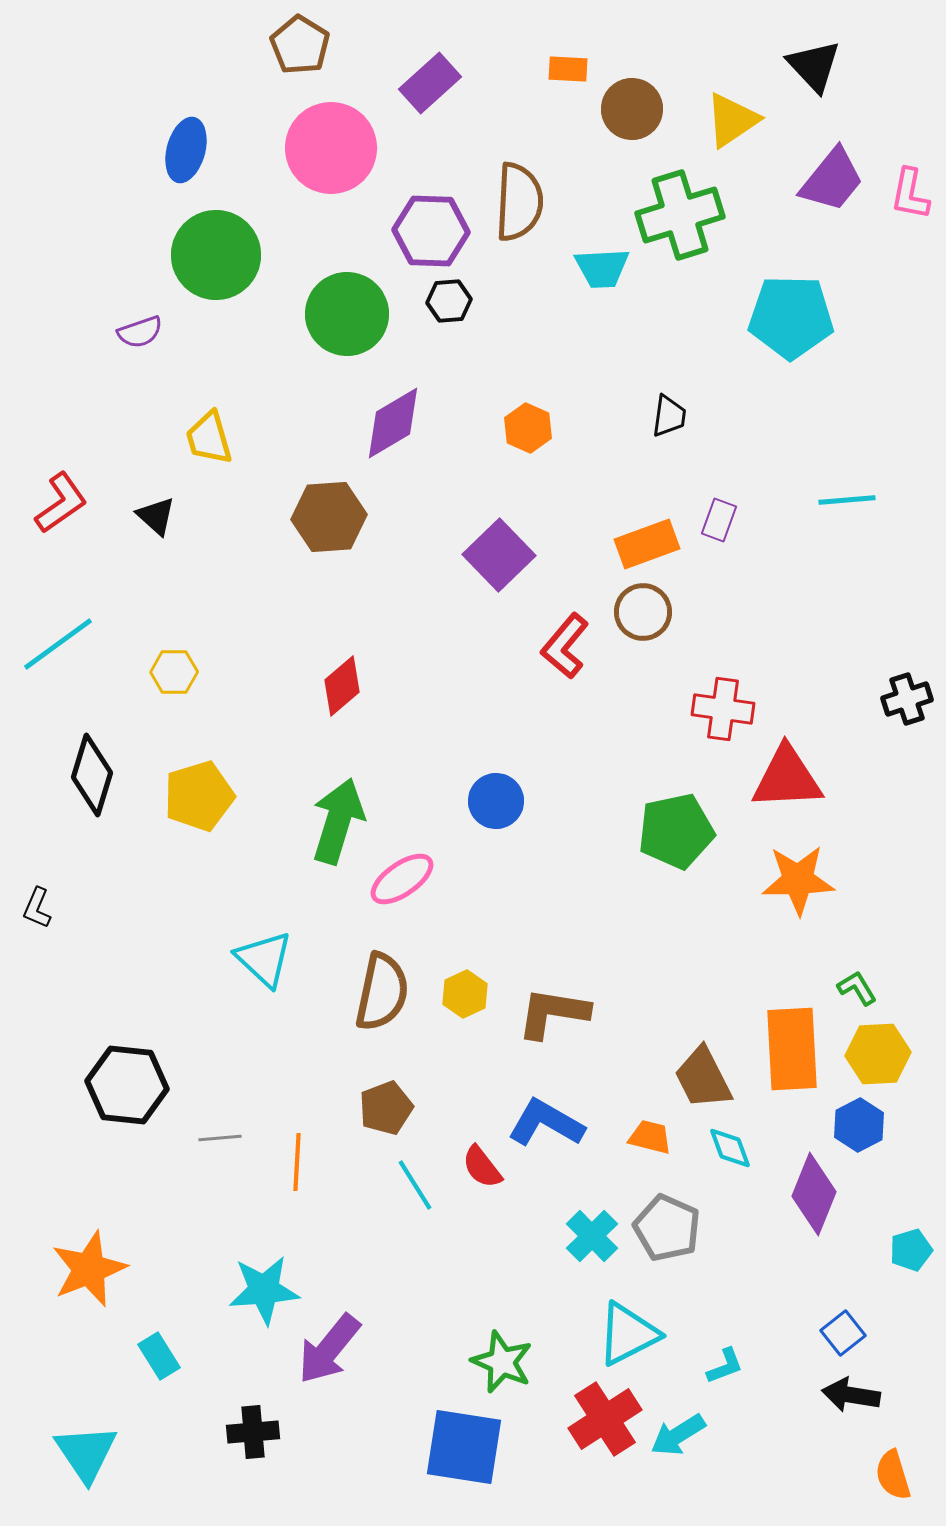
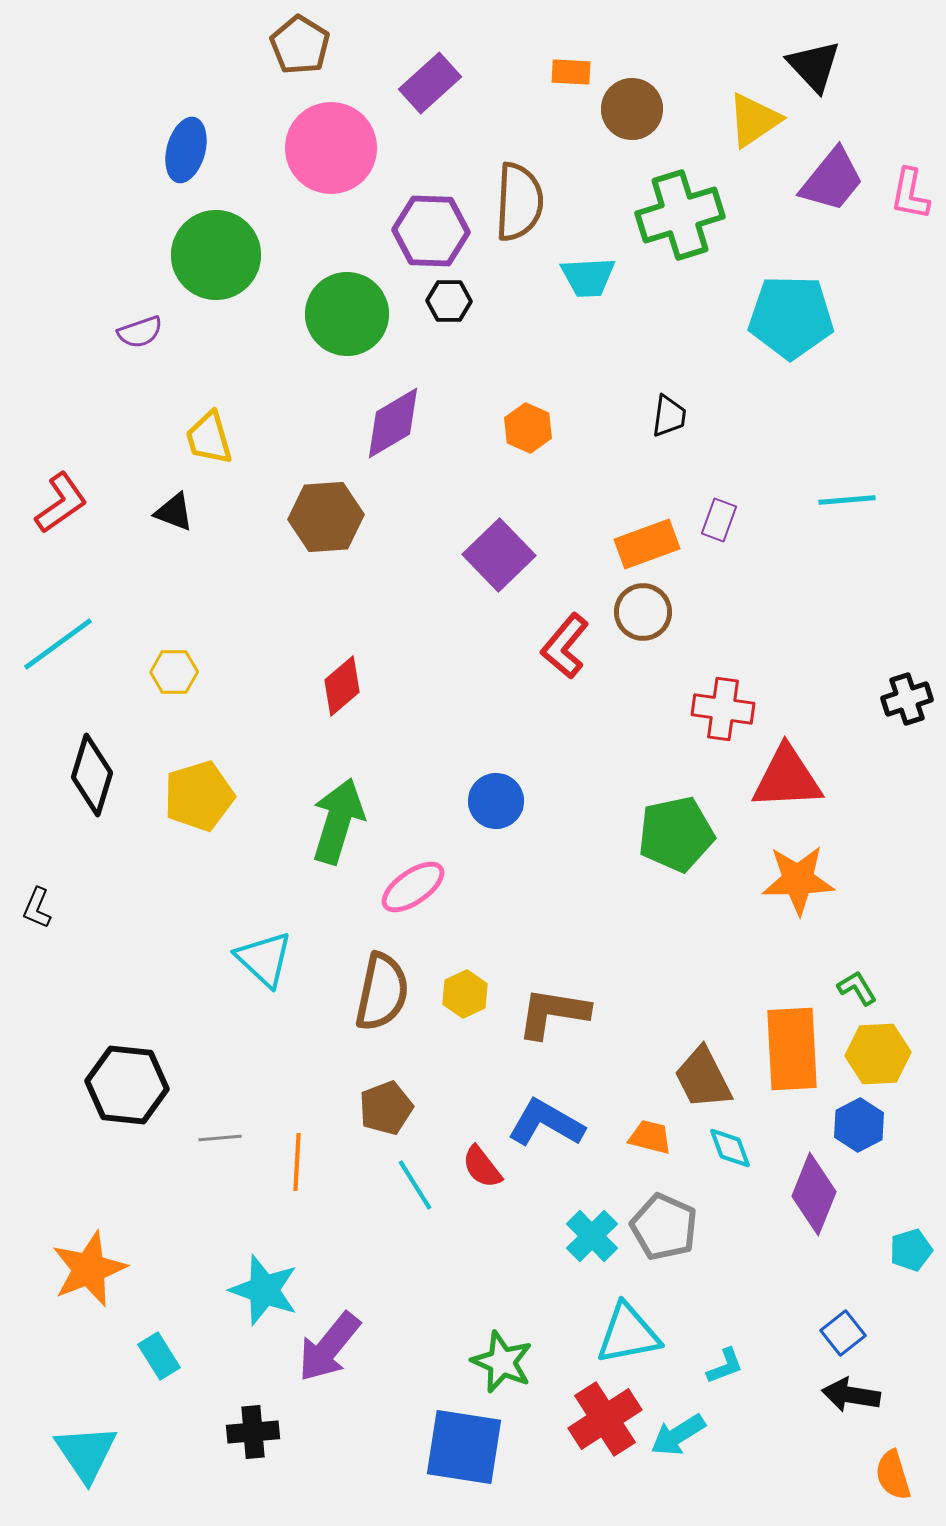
orange rectangle at (568, 69): moved 3 px right, 3 px down
yellow triangle at (732, 120): moved 22 px right
cyan trapezoid at (602, 268): moved 14 px left, 9 px down
black hexagon at (449, 301): rotated 6 degrees clockwise
black triangle at (156, 516): moved 18 px right, 4 px up; rotated 21 degrees counterclockwise
brown hexagon at (329, 517): moved 3 px left
green pentagon at (676, 831): moved 3 px down
pink ellipse at (402, 879): moved 11 px right, 8 px down
gray pentagon at (667, 1228): moved 3 px left, 1 px up
cyan star at (264, 1290): rotated 24 degrees clockwise
cyan triangle at (628, 1334): rotated 16 degrees clockwise
purple arrow at (329, 1349): moved 2 px up
